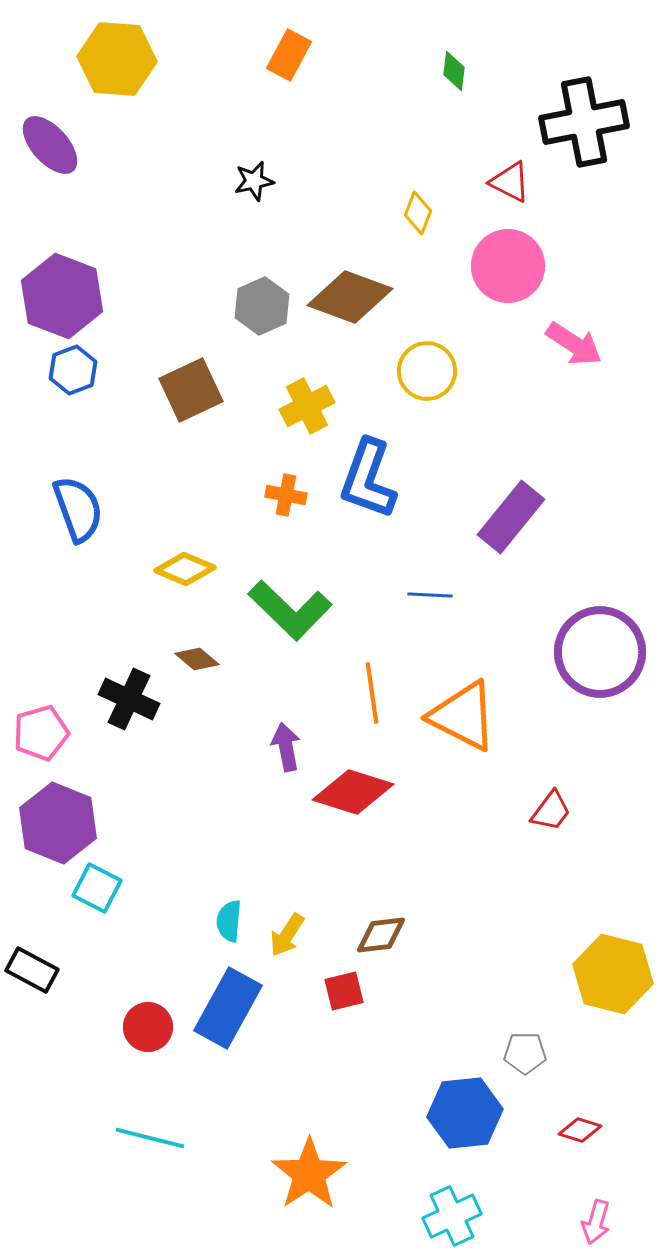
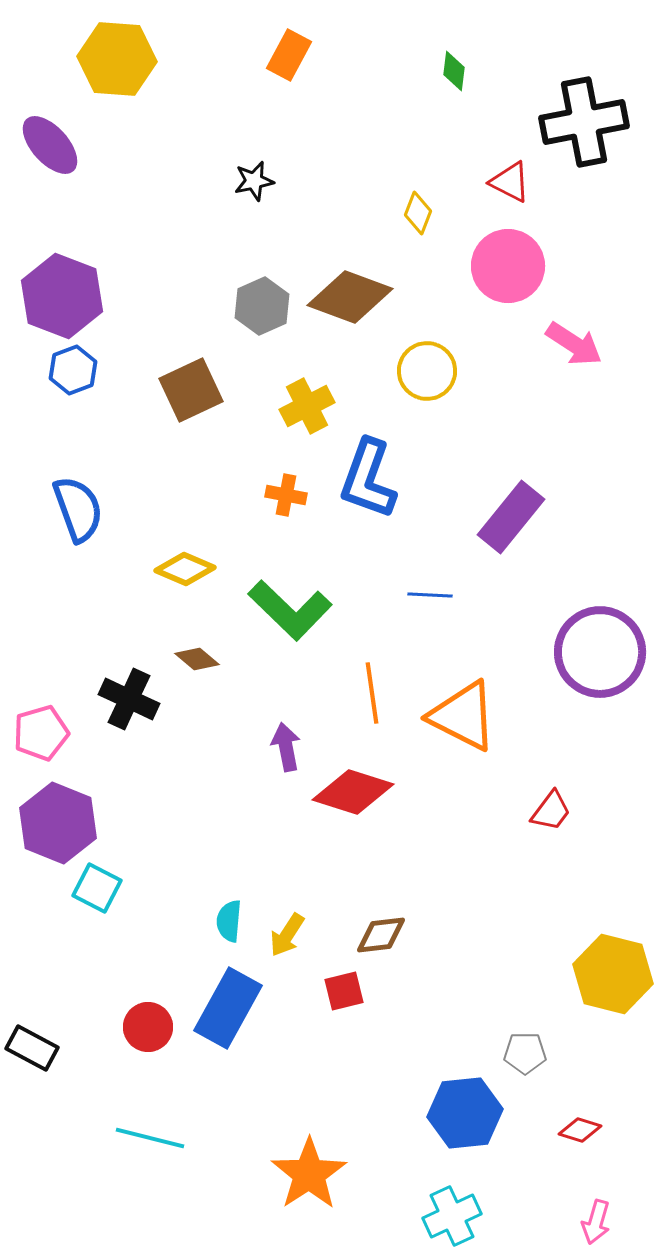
black rectangle at (32, 970): moved 78 px down
